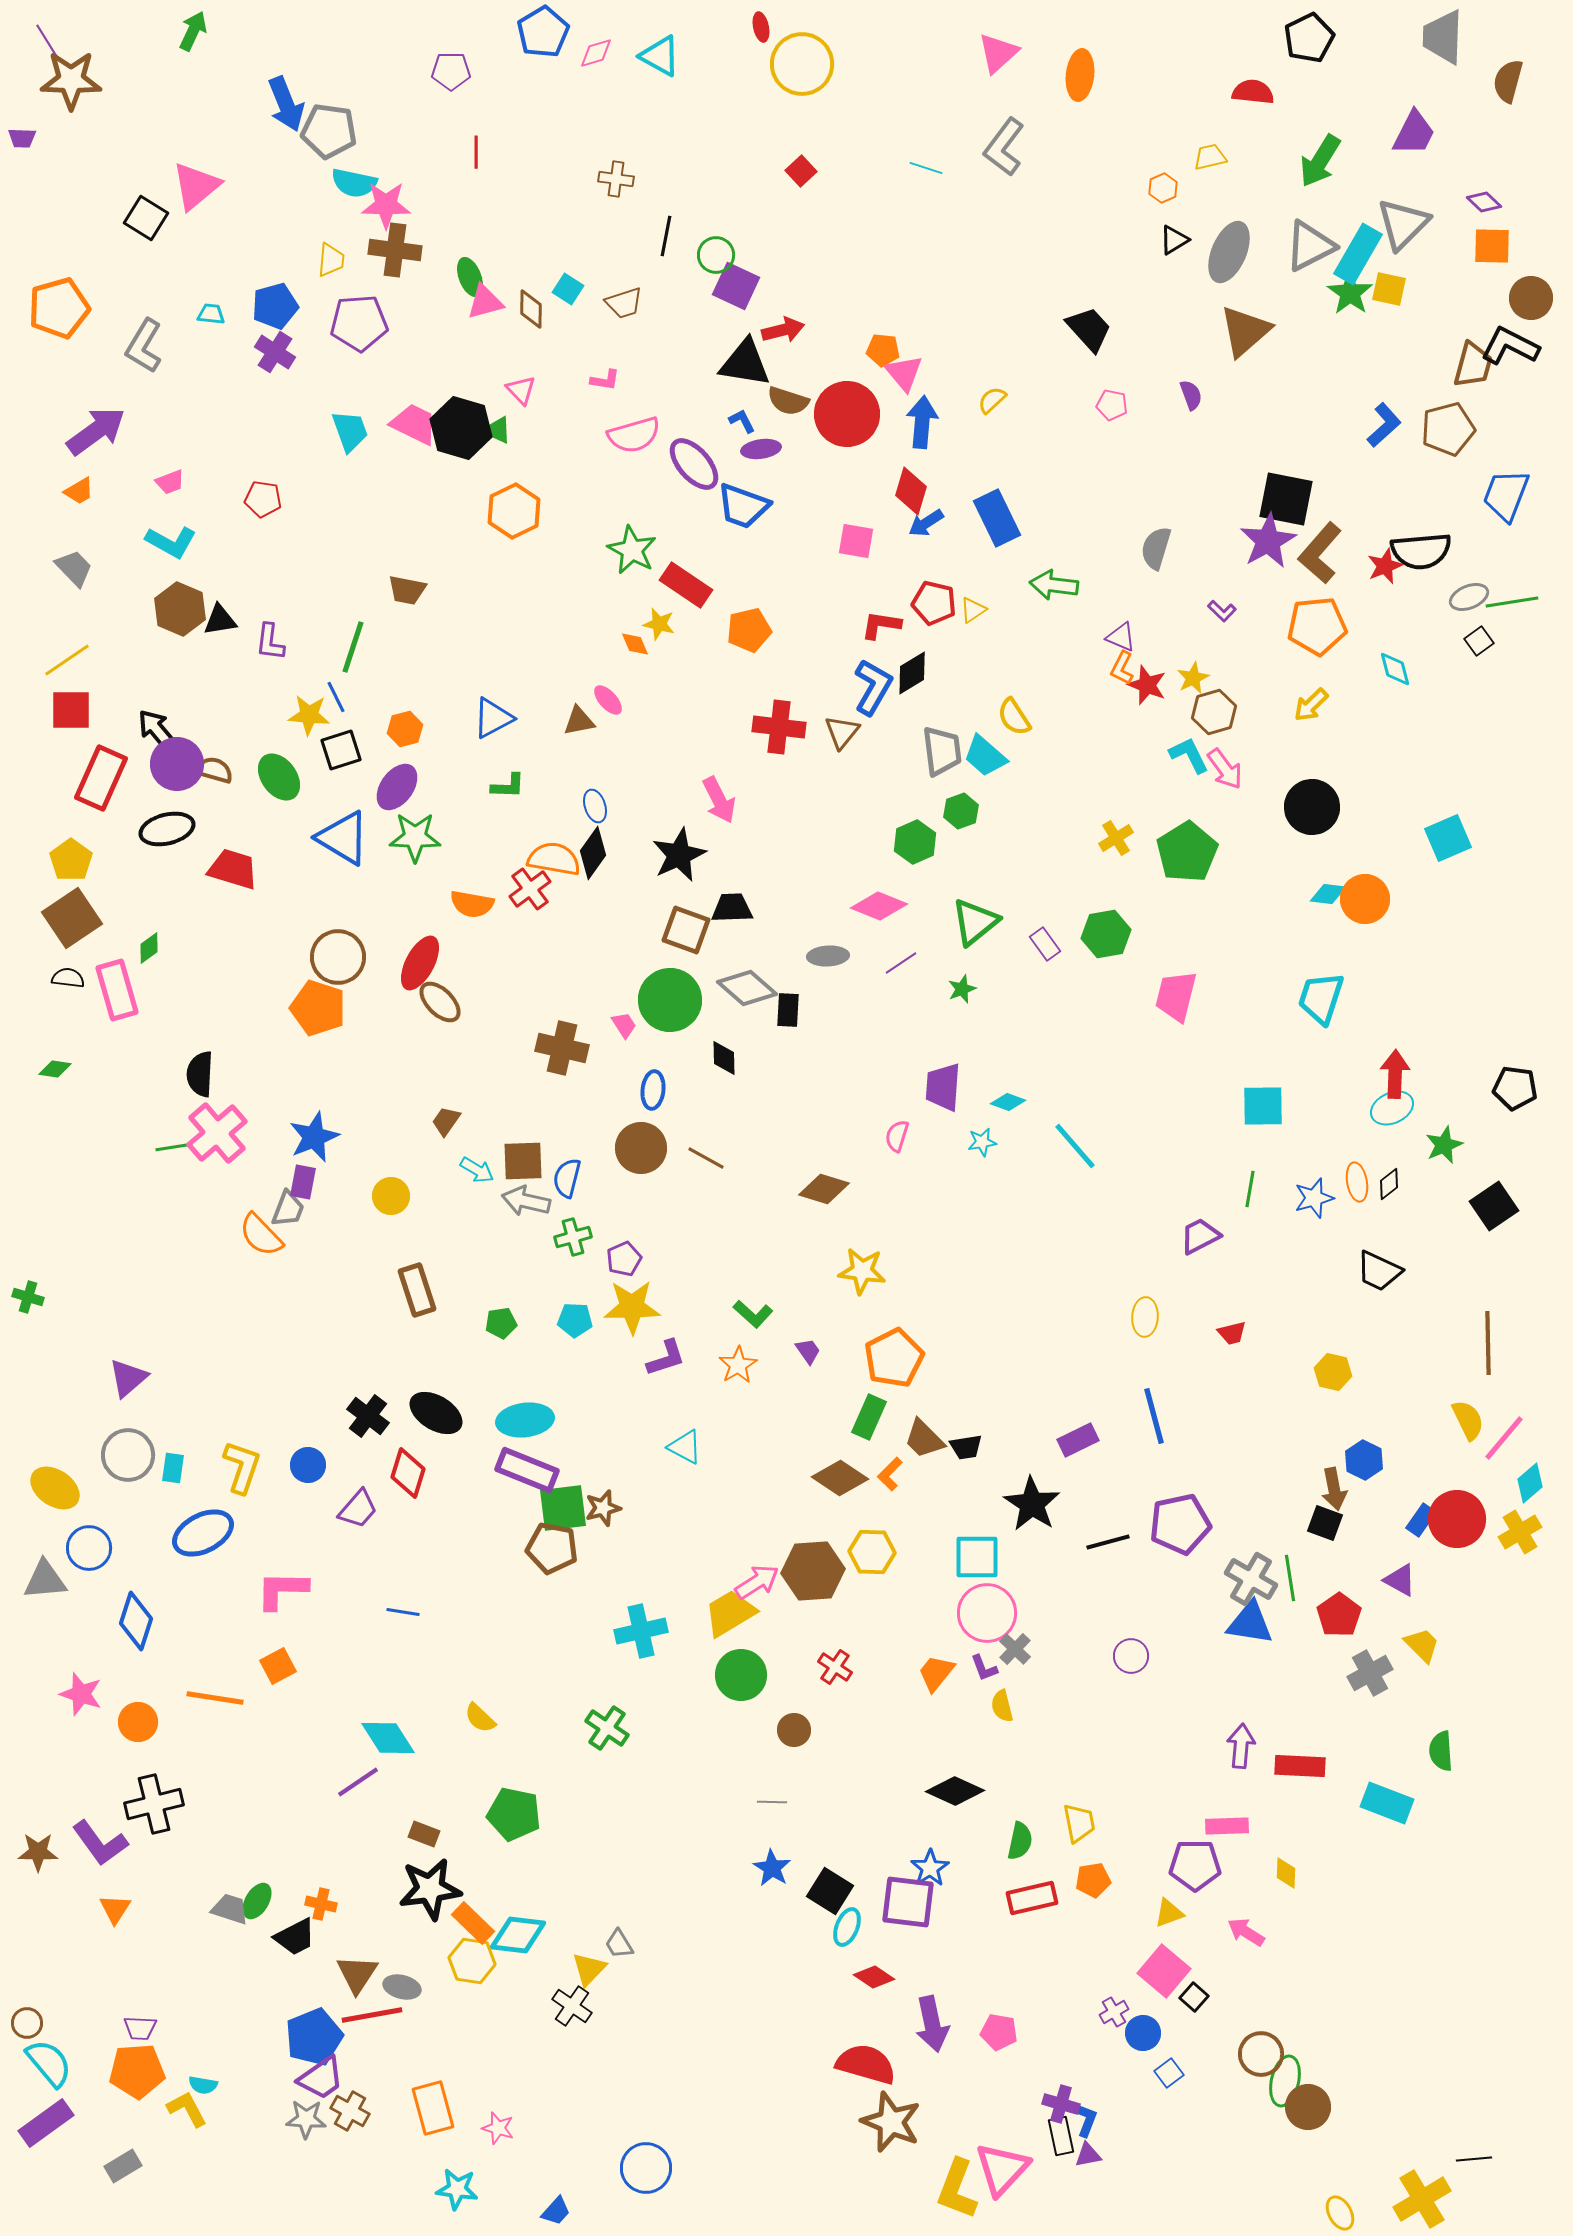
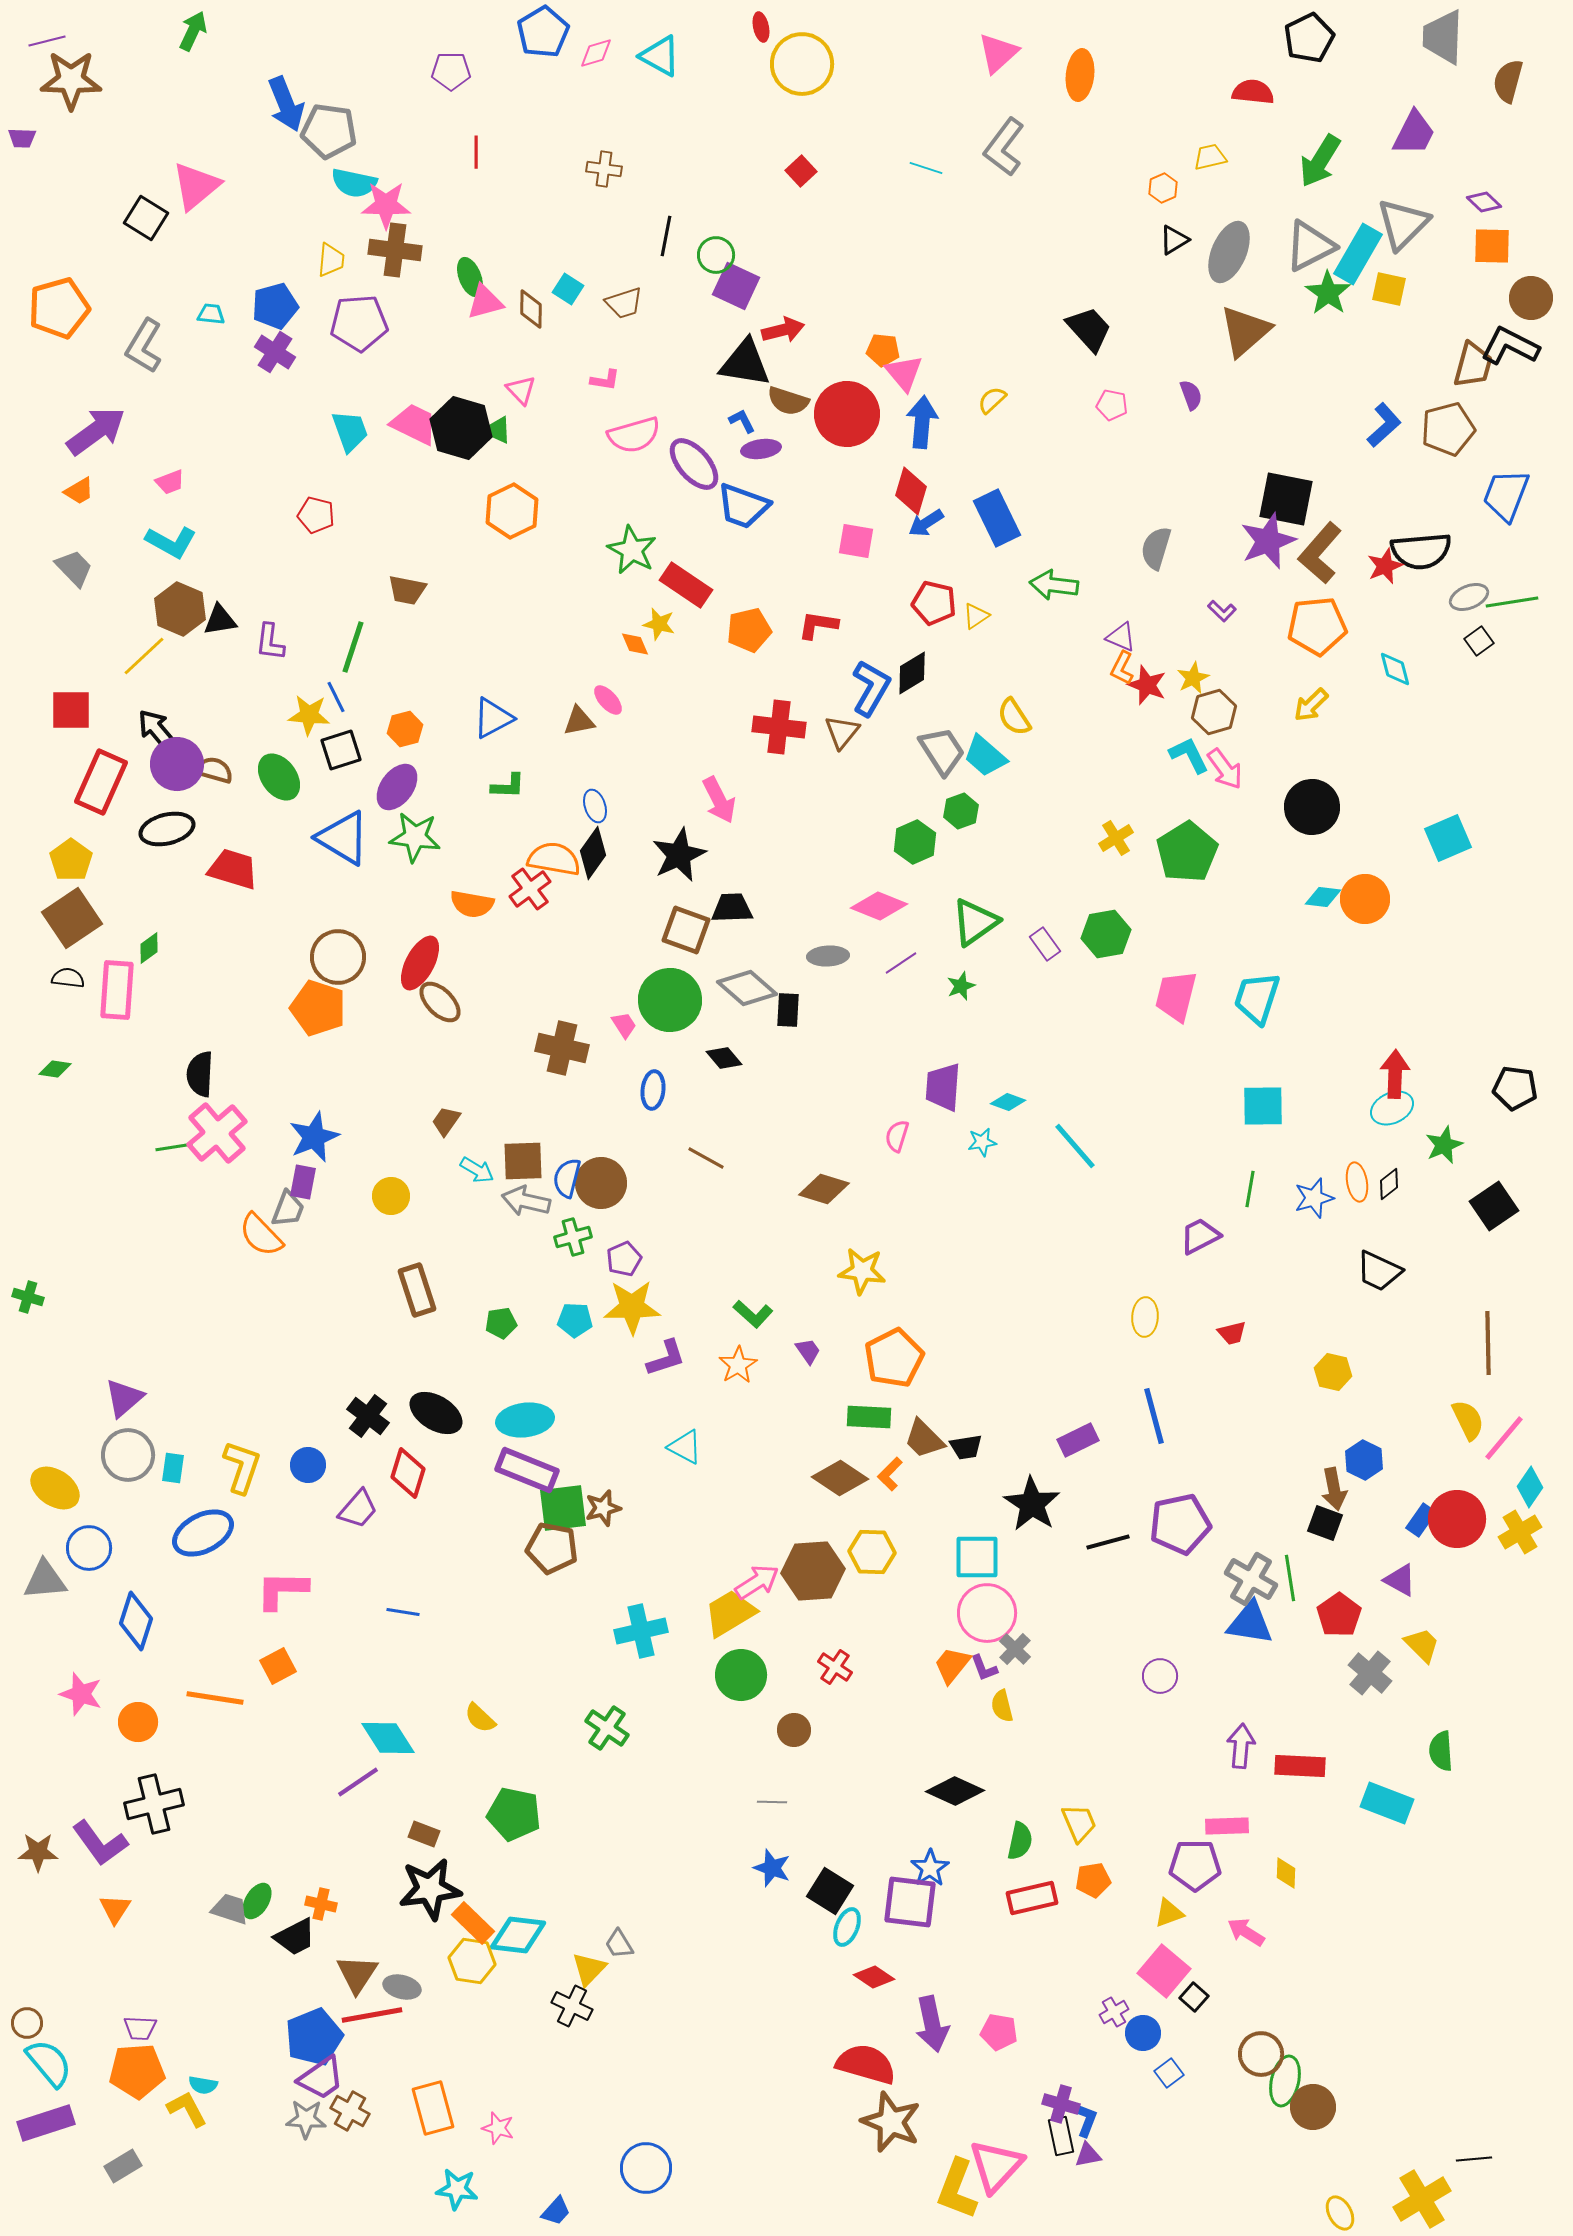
purple line at (47, 41): rotated 72 degrees counterclockwise
brown cross at (616, 179): moved 12 px left, 10 px up
green star at (1350, 293): moved 22 px left
red pentagon at (263, 499): moved 53 px right, 16 px down; rotated 6 degrees clockwise
orange hexagon at (514, 511): moved 2 px left
purple star at (1268, 541): rotated 8 degrees clockwise
yellow triangle at (973, 610): moved 3 px right, 6 px down
red L-shape at (881, 625): moved 63 px left
yellow line at (67, 660): moved 77 px right, 4 px up; rotated 9 degrees counterclockwise
blue L-shape at (873, 687): moved 2 px left, 1 px down
gray trapezoid at (942, 751): rotated 26 degrees counterclockwise
red rectangle at (101, 778): moved 4 px down
green star at (415, 837): rotated 6 degrees clockwise
cyan diamond at (1328, 894): moved 5 px left, 3 px down
green triangle at (975, 922): rotated 4 degrees clockwise
green star at (962, 989): moved 1 px left, 3 px up
pink rectangle at (117, 990): rotated 20 degrees clockwise
cyan trapezoid at (1321, 998): moved 64 px left
black diamond at (724, 1058): rotated 39 degrees counterclockwise
brown circle at (641, 1148): moved 40 px left, 35 px down
purple triangle at (128, 1378): moved 4 px left, 20 px down
green rectangle at (869, 1417): rotated 69 degrees clockwise
cyan diamond at (1530, 1483): moved 4 px down; rotated 15 degrees counterclockwise
purple circle at (1131, 1656): moved 29 px right, 20 px down
orange trapezoid at (936, 1673): moved 16 px right, 8 px up
gray cross at (1370, 1673): rotated 21 degrees counterclockwise
yellow trapezoid at (1079, 1823): rotated 12 degrees counterclockwise
blue star at (772, 1868): rotated 12 degrees counterclockwise
purple square at (908, 1902): moved 2 px right
black cross at (572, 2006): rotated 9 degrees counterclockwise
brown circle at (1308, 2107): moved 5 px right
purple rectangle at (46, 2123): rotated 18 degrees clockwise
pink triangle at (1002, 2169): moved 6 px left, 3 px up
